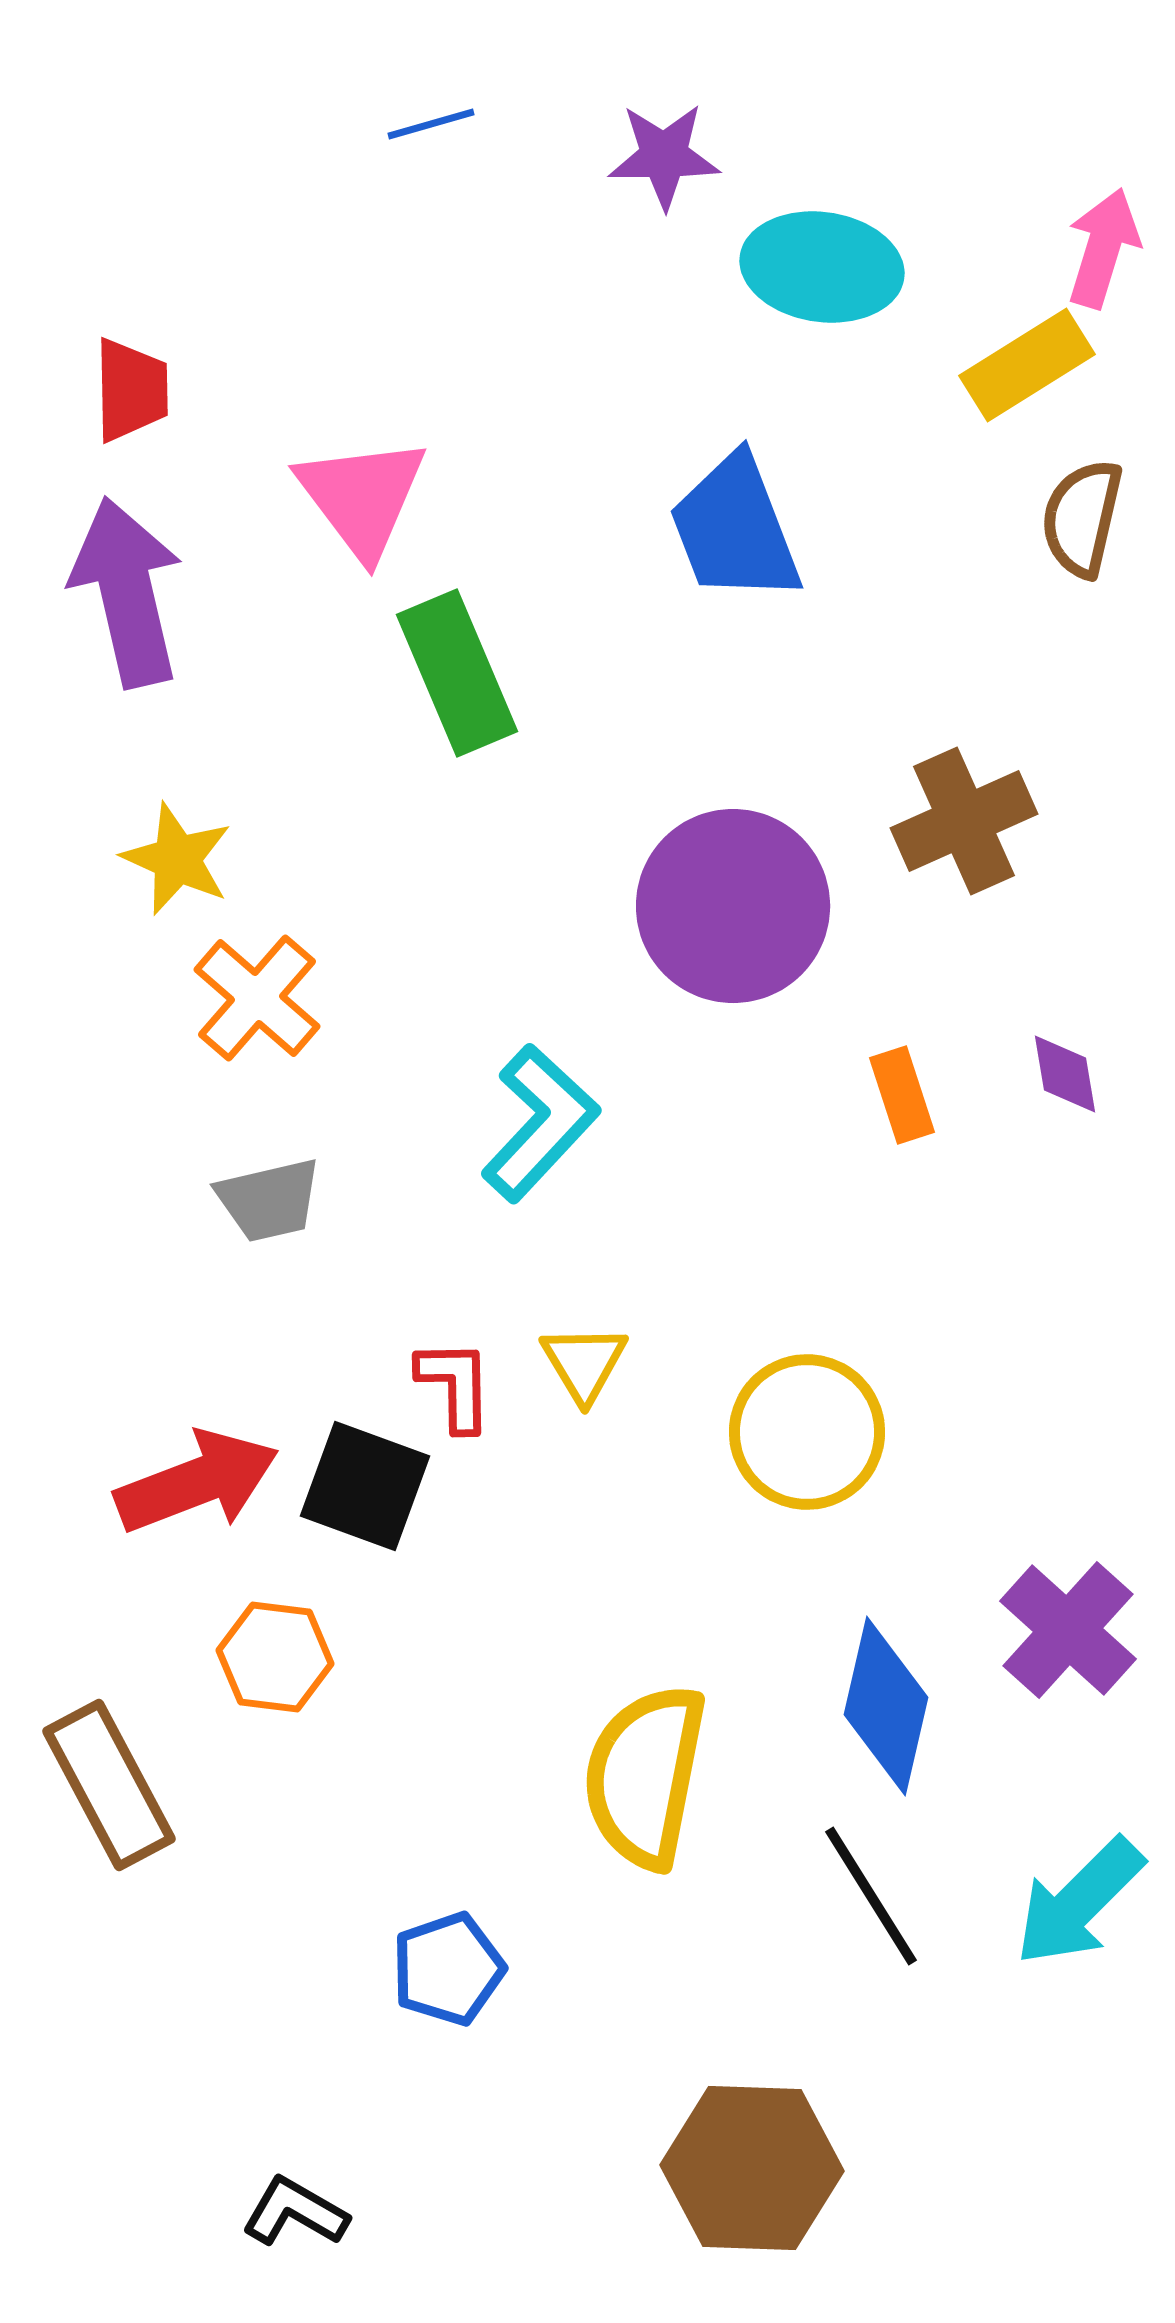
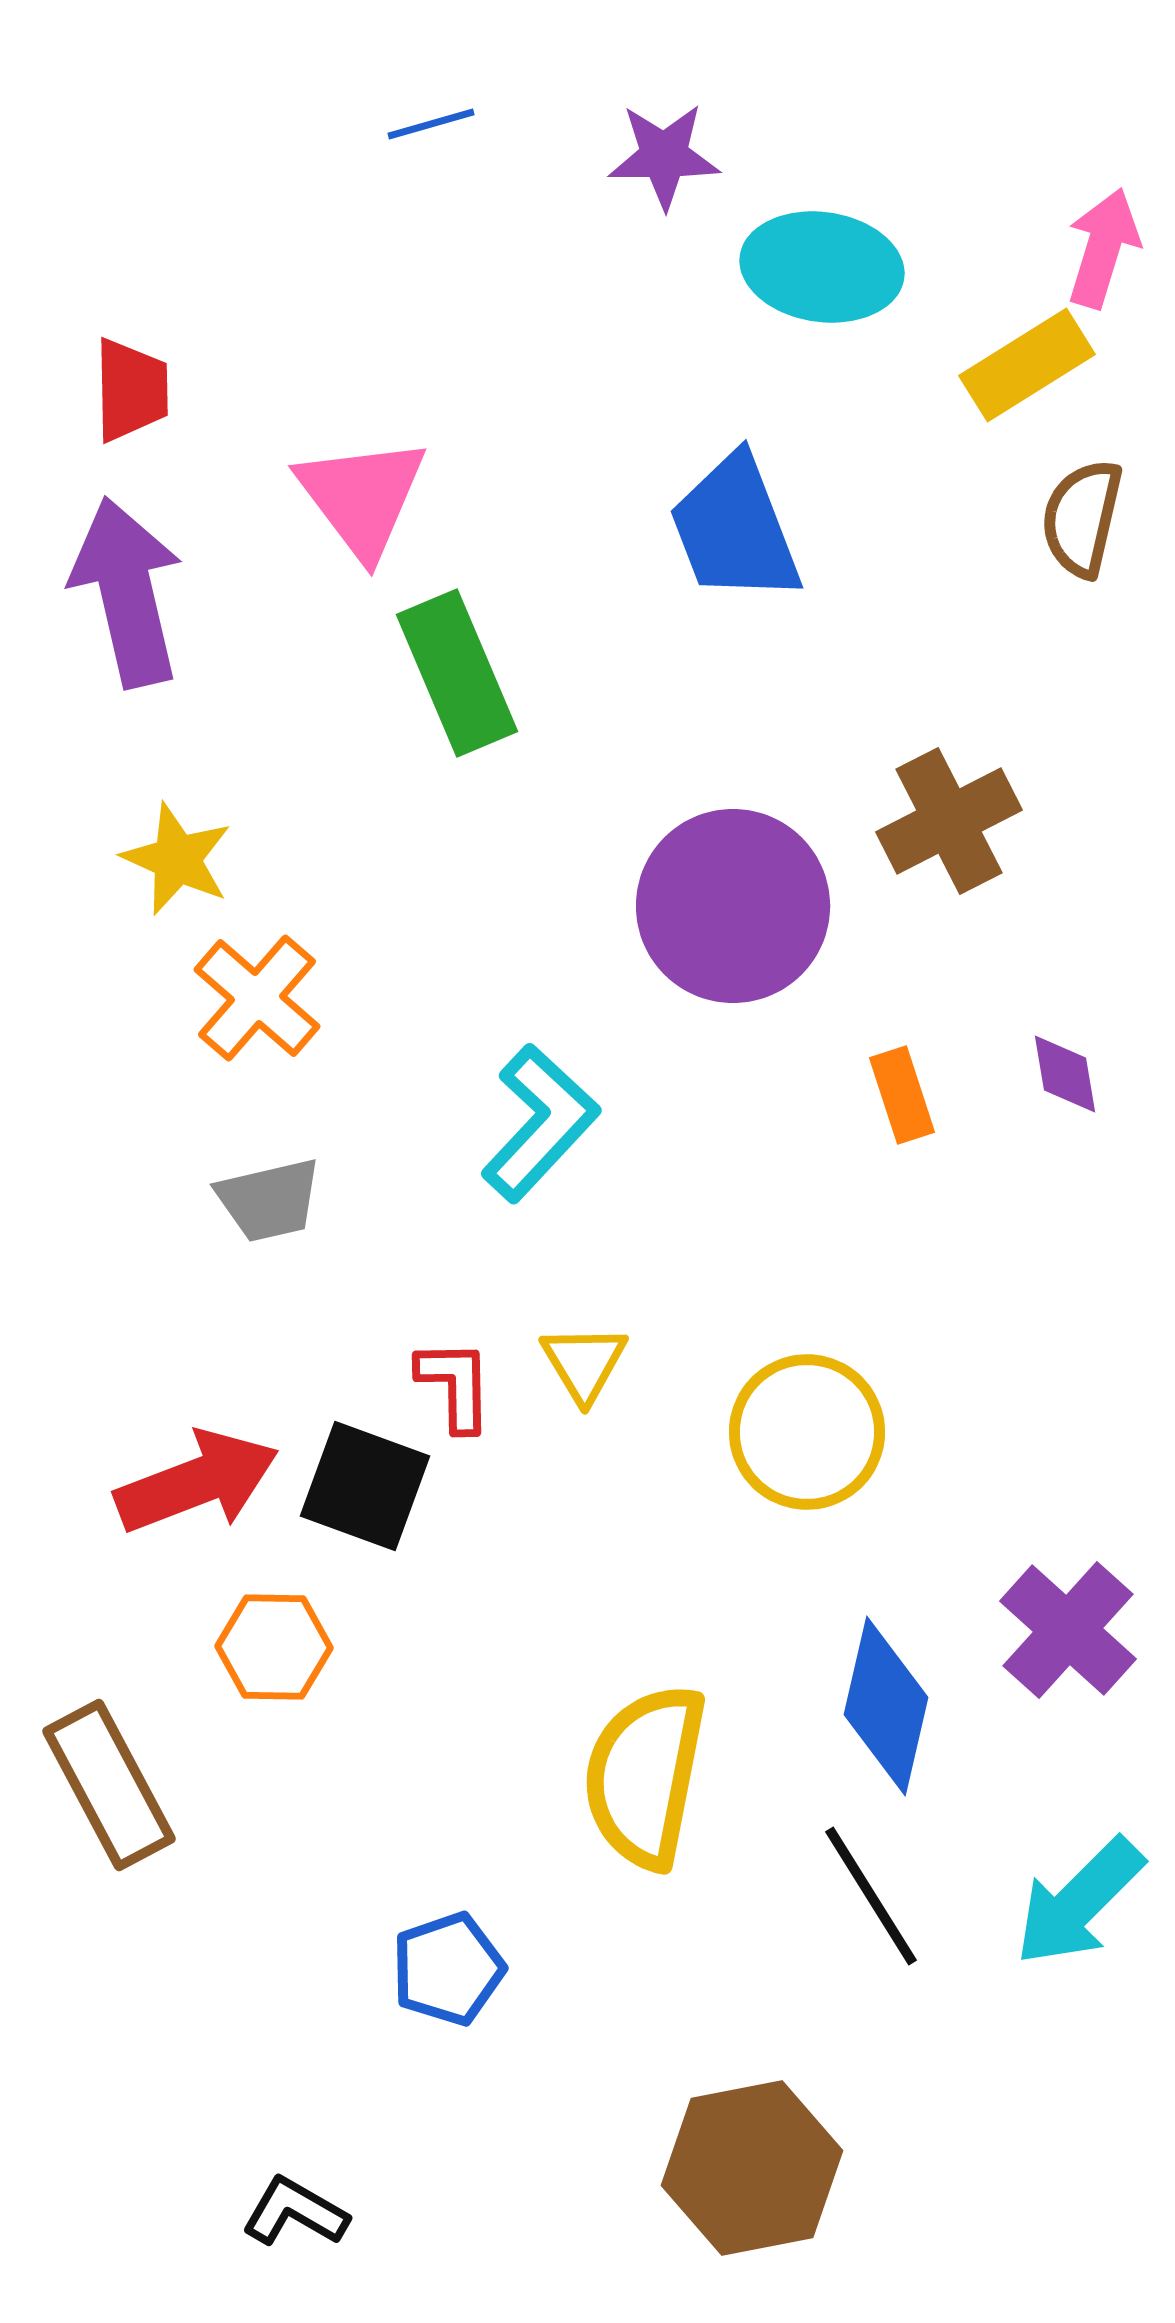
brown cross: moved 15 px left; rotated 3 degrees counterclockwise
orange hexagon: moved 1 px left, 10 px up; rotated 6 degrees counterclockwise
brown hexagon: rotated 13 degrees counterclockwise
